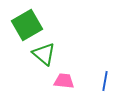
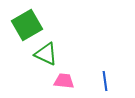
green triangle: moved 2 px right; rotated 15 degrees counterclockwise
blue line: rotated 18 degrees counterclockwise
